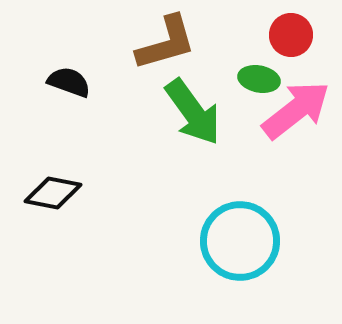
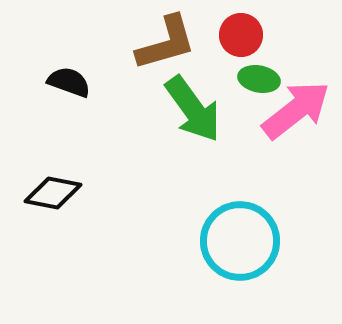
red circle: moved 50 px left
green arrow: moved 3 px up
